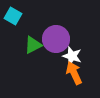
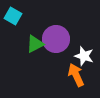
green triangle: moved 2 px right, 1 px up
white star: moved 12 px right
orange arrow: moved 2 px right, 2 px down
